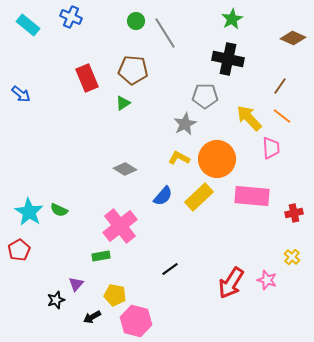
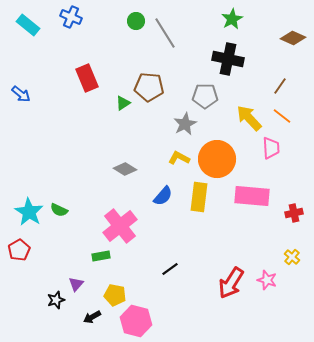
brown pentagon: moved 16 px right, 17 px down
yellow rectangle: rotated 40 degrees counterclockwise
